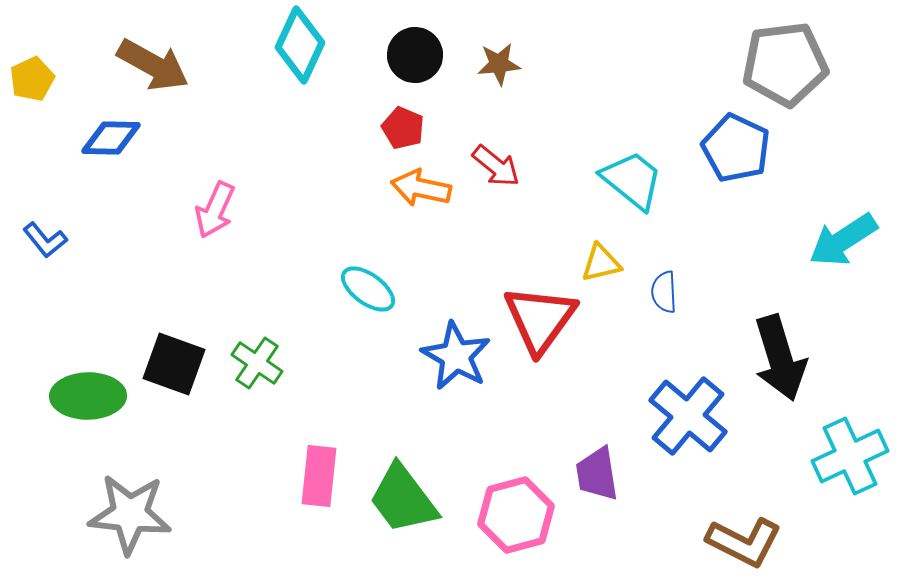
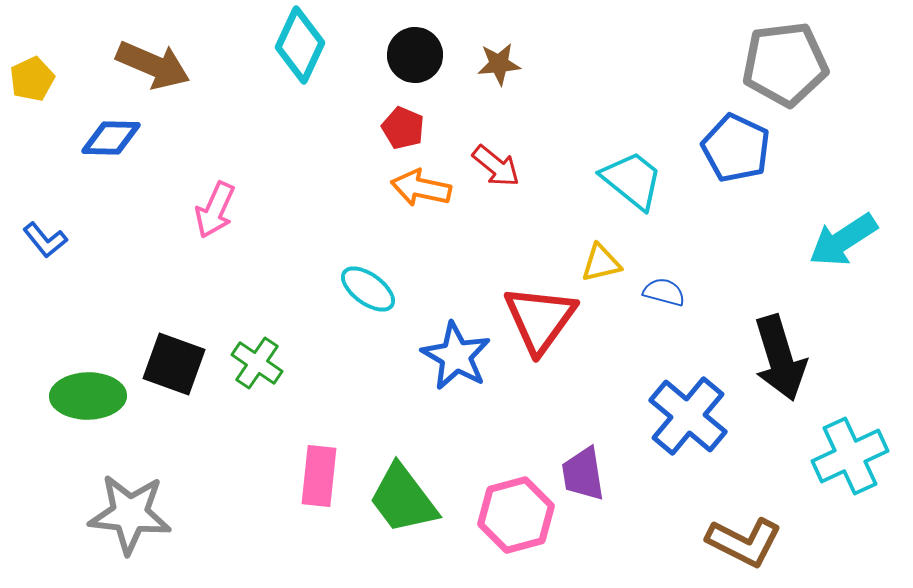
brown arrow: rotated 6 degrees counterclockwise
blue semicircle: rotated 108 degrees clockwise
purple trapezoid: moved 14 px left
